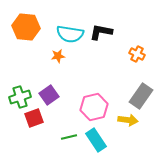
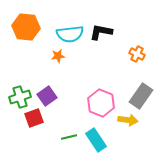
cyan semicircle: rotated 16 degrees counterclockwise
purple square: moved 2 px left, 1 px down
pink hexagon: moved 7 px right, 4 px up; rotated 24 degrees counterclockwise
